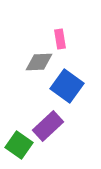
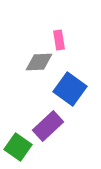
pink rectangle: moved 1 px left, 1 px down
blue square: moved 3 px right, 3 px down
green square: moved 1 px left, 2 px down
